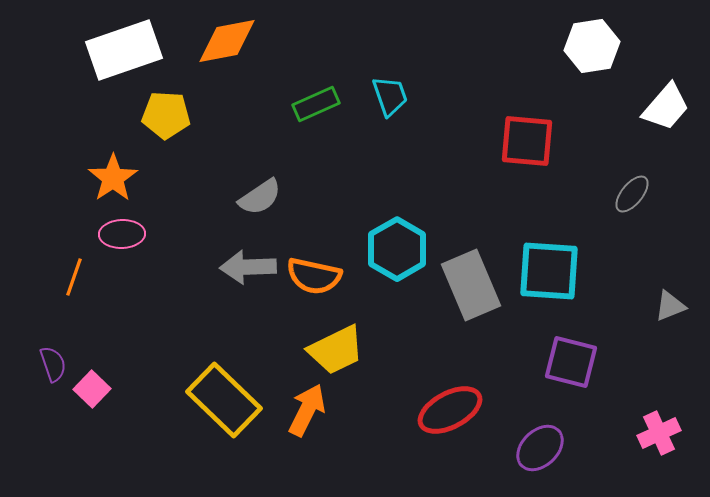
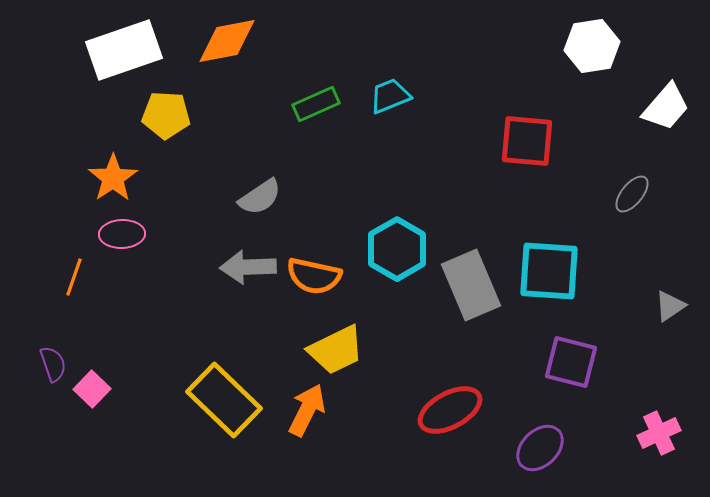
cyan trapezoid: rotated 93 degrees counterclockwise
gray triangle: rotated 12 degrees counterclockwise
